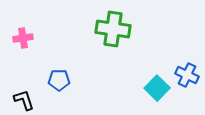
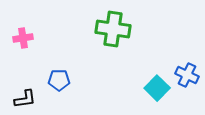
black L-shape: moved 1 px right, 1 px up; rotated 100 degrees clockwise
